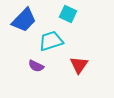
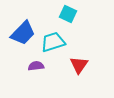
blue trapezoid: moved 1 px left, 13 px down
cyan trapezoid: moved 2 px right, 1 px down
purple semicircle: rotated 147 degrees clockwise
